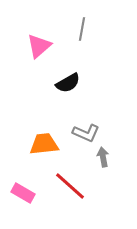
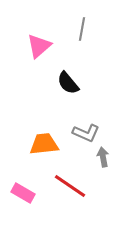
black semicircle: rotated 80 degrees clockwise
red line: rotated 8 degrees counterclockwise
